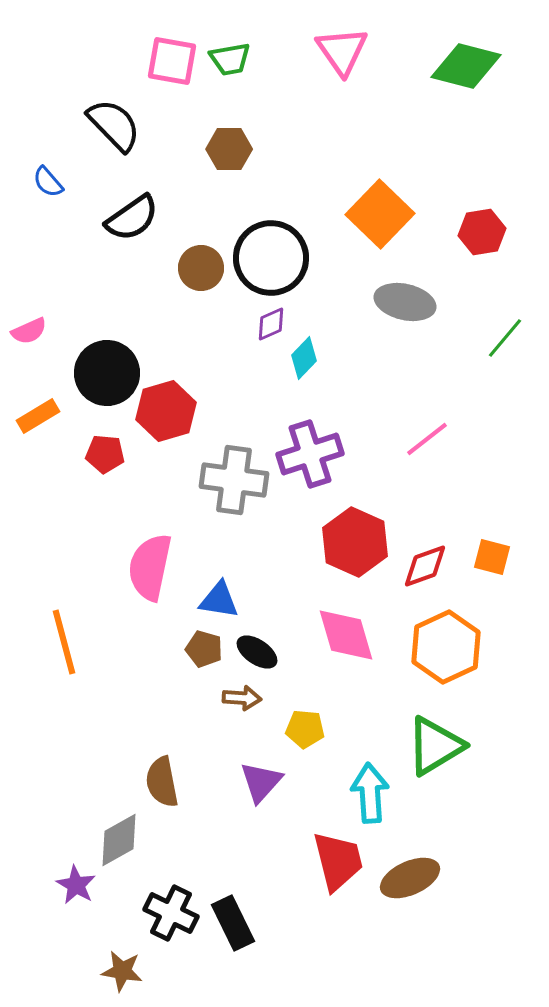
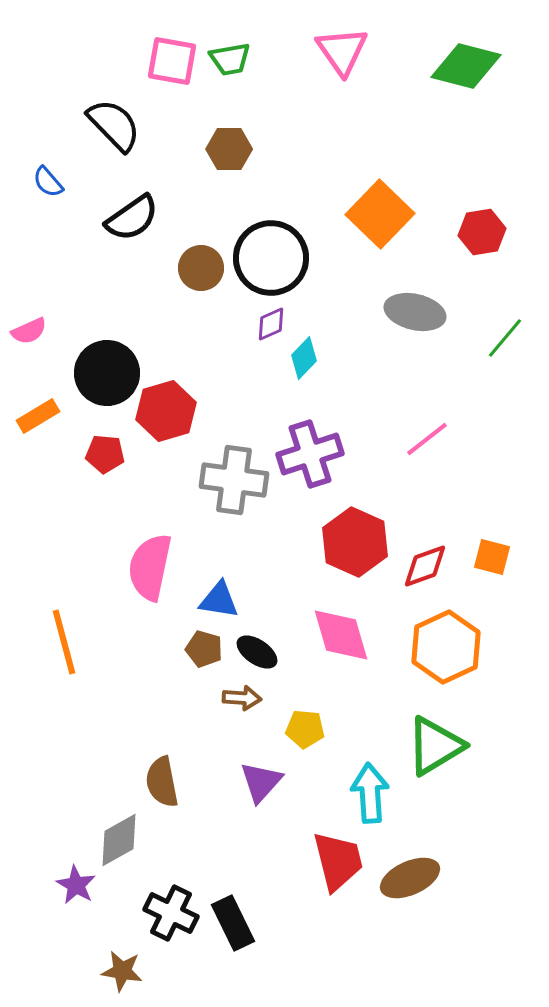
gray ellipse at (405, 302): moved 10 px right, 10 px down
pink diamond at (346, 635): moved 5 px left
